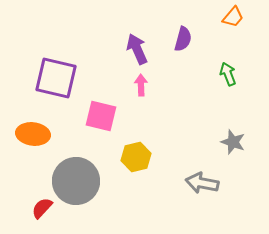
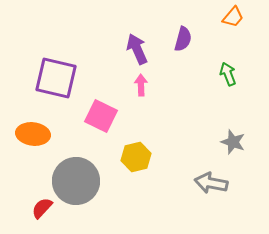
pink square: rotated 12 degrees clockwise
gray arrow: moved 9 px right
